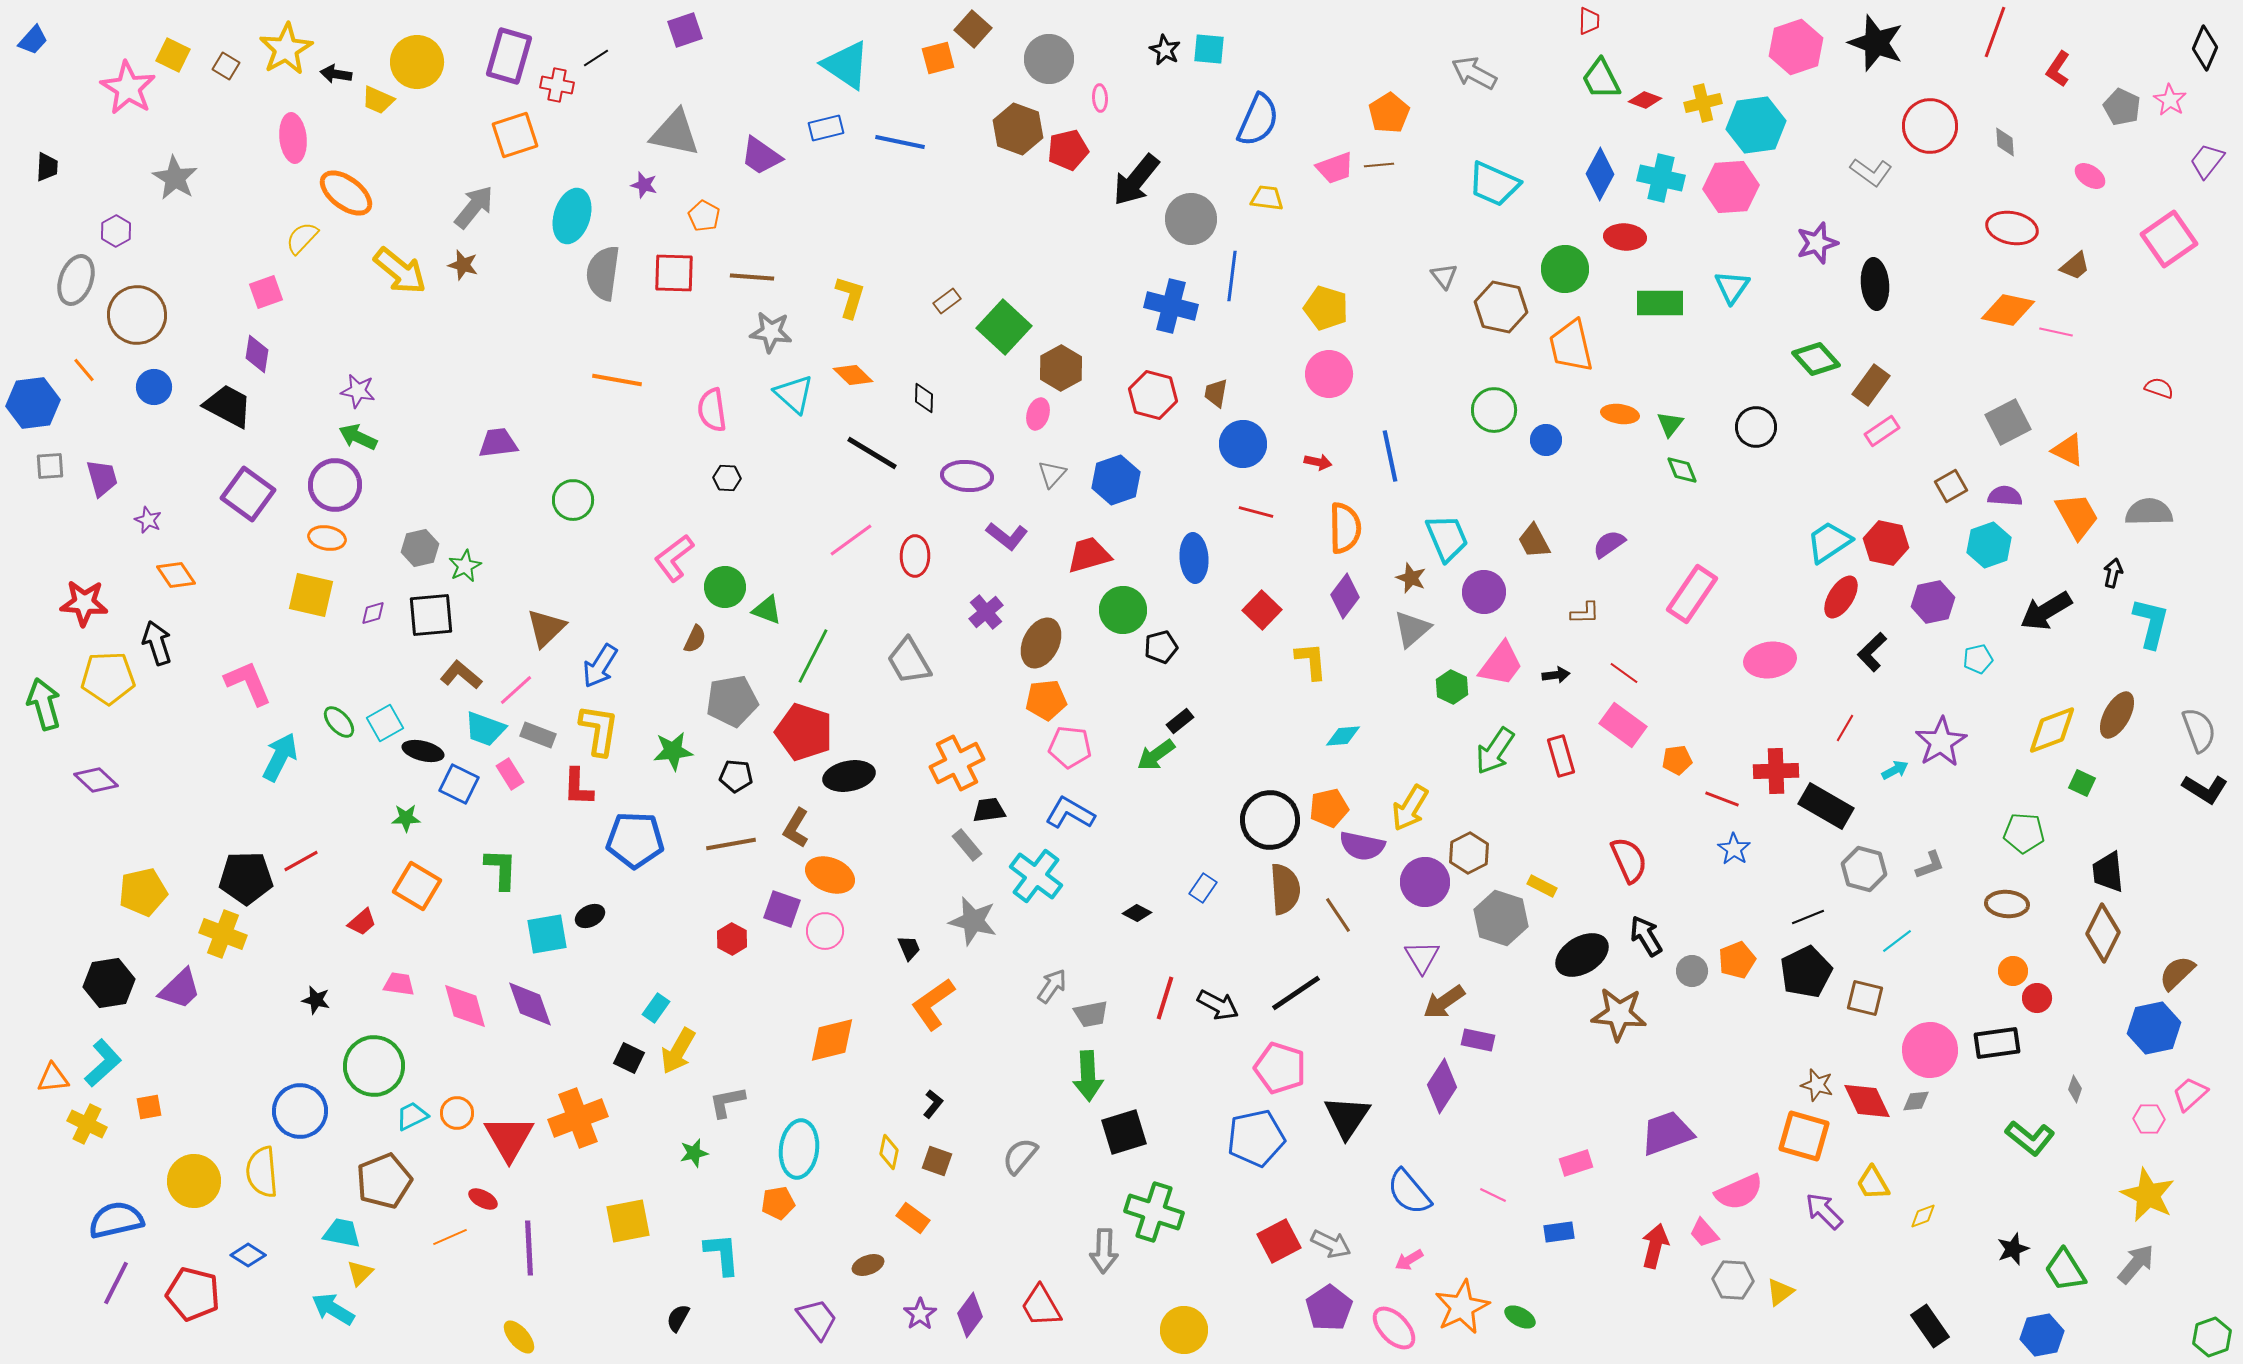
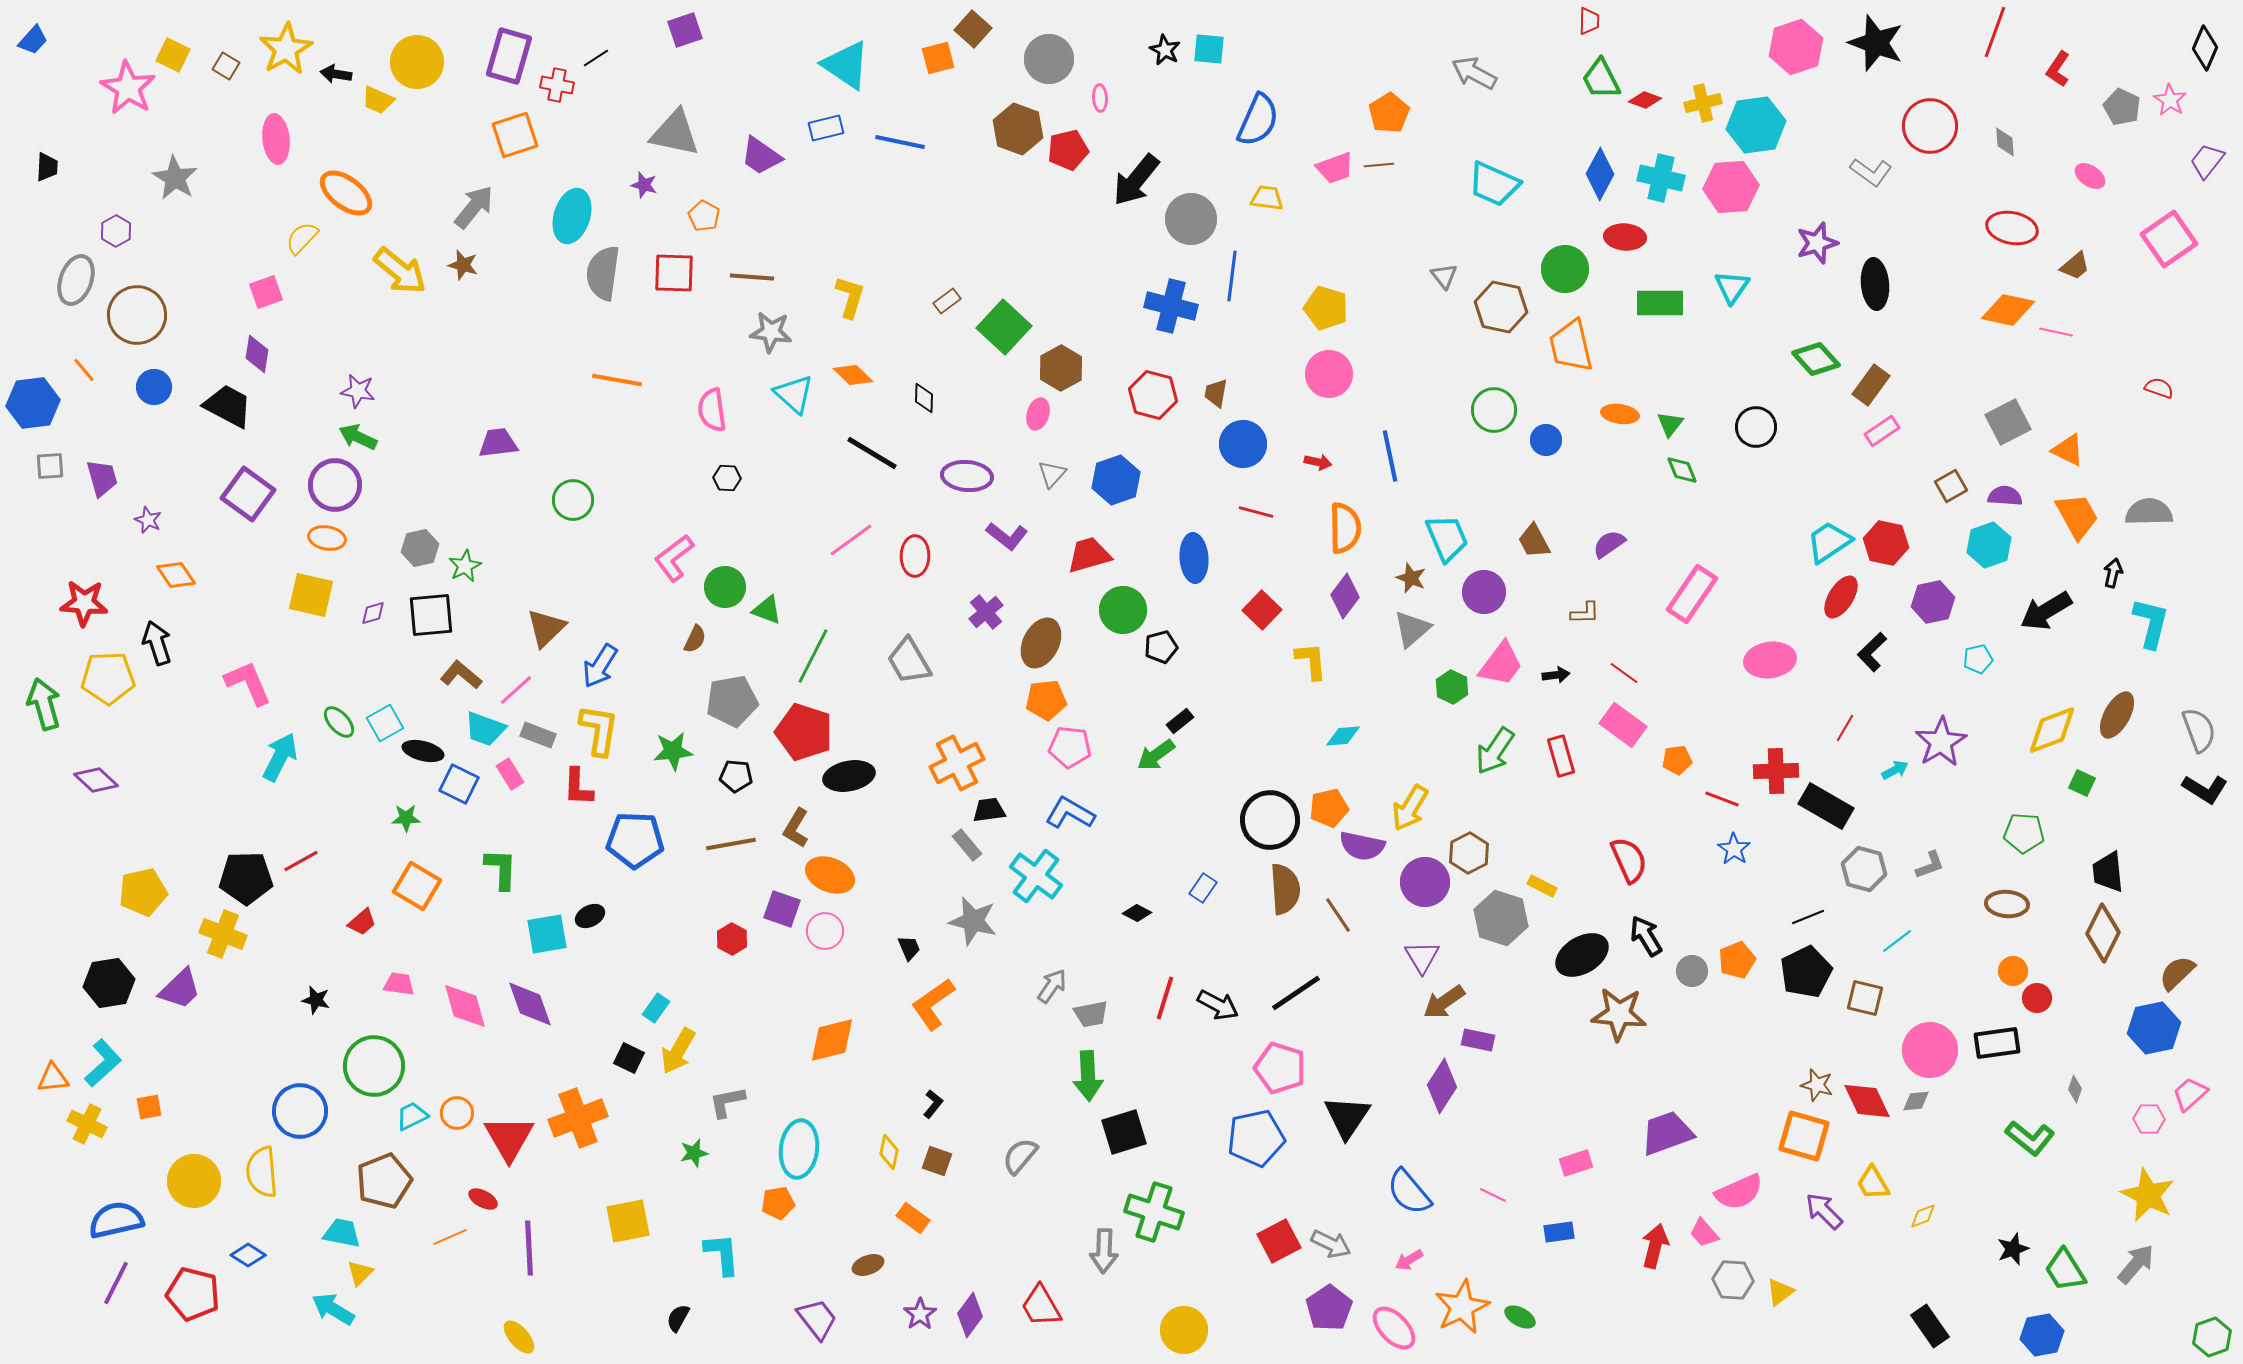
pink ellipse at (293, 138): moved 17 px left, 1 px down
